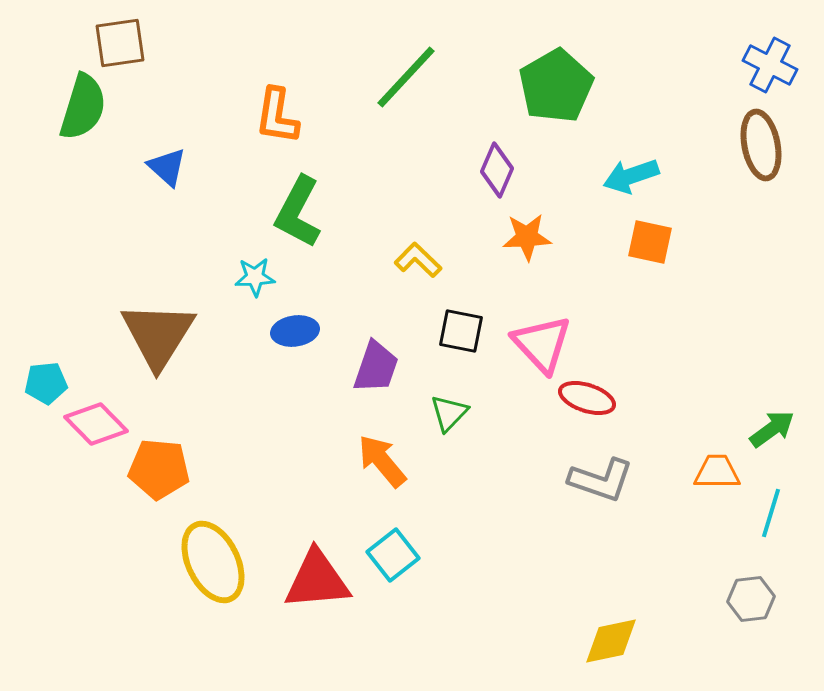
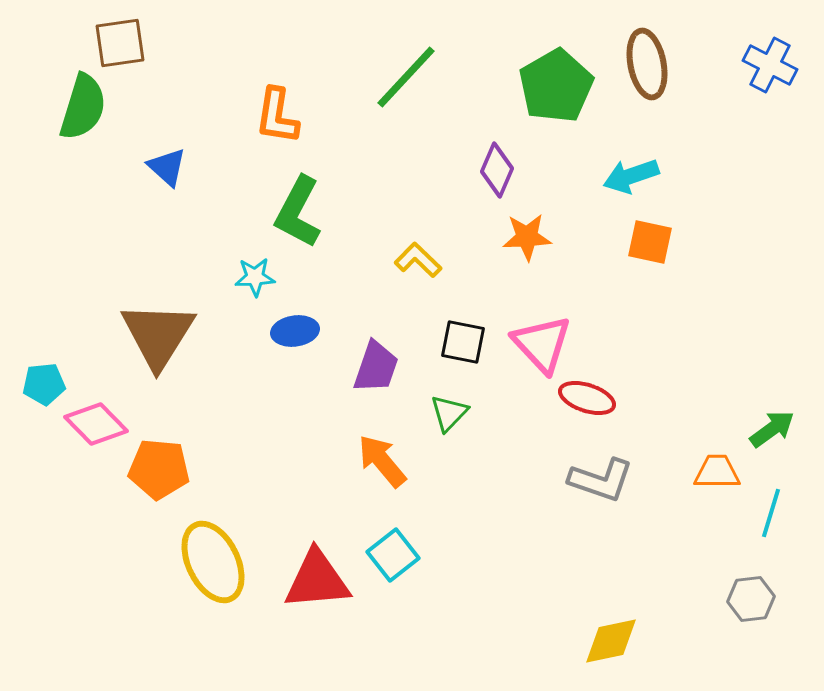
brown ellipse: moved 114 px left, 81 px up
black square: moved 2 px right, 11 px down
cyan pentagon: moved 2 px left, 1 px down
